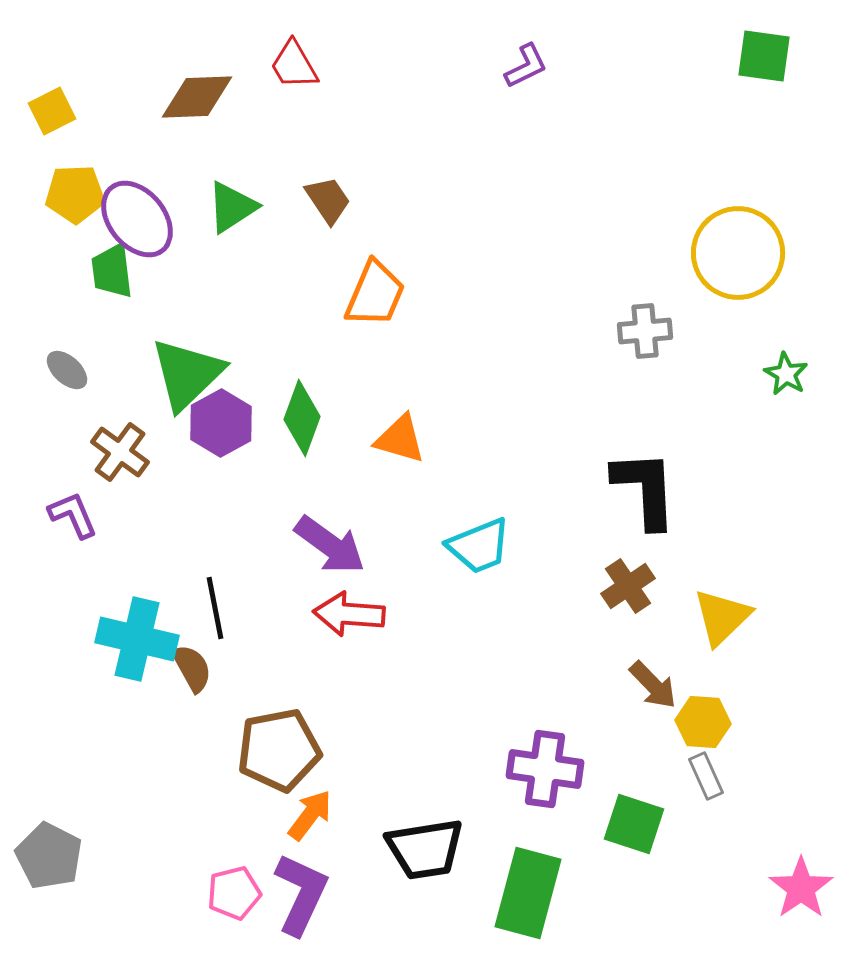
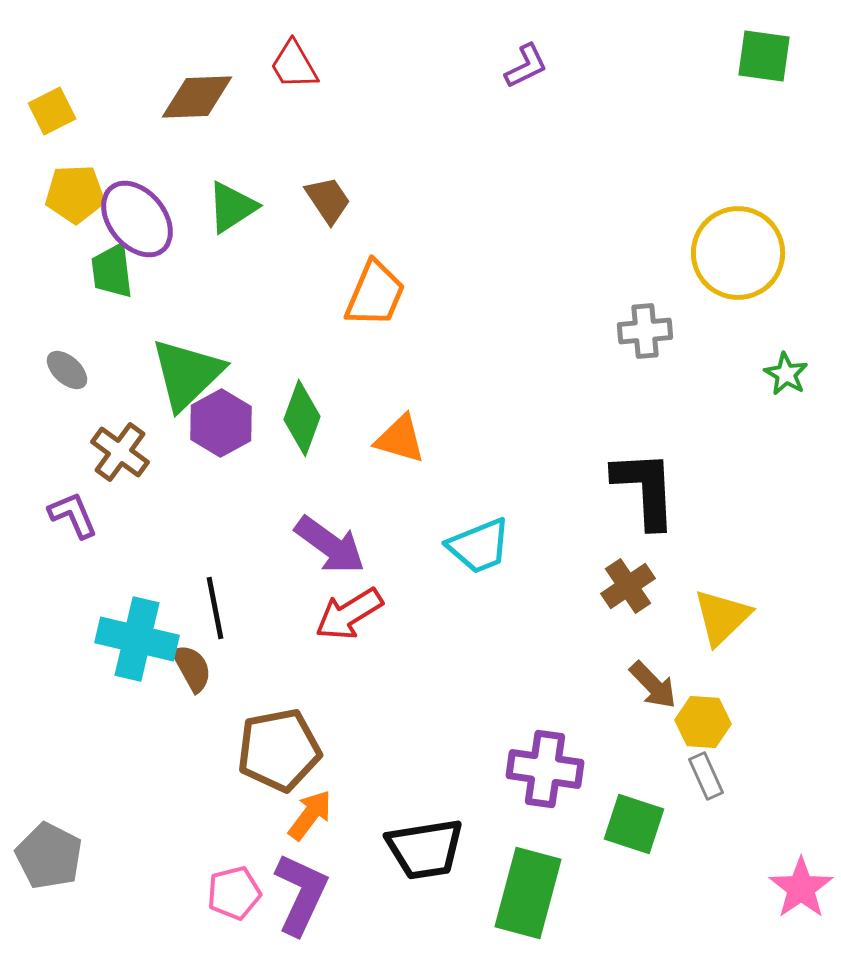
red arrow at (349, 614): rotated 36 degrees counterclockwise
